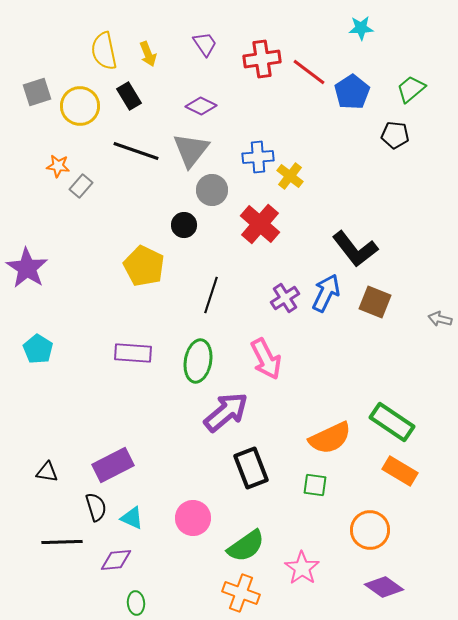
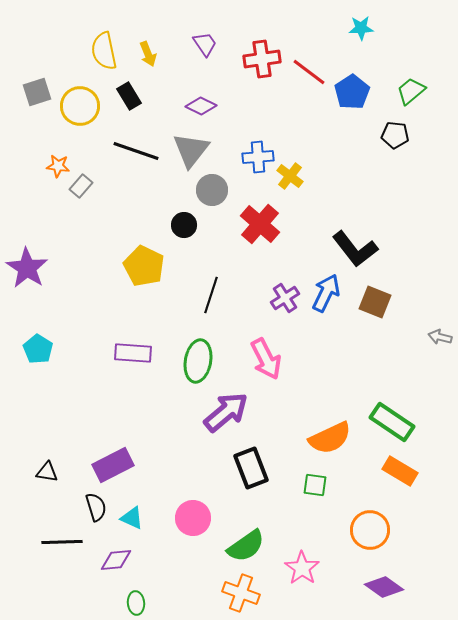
green trapezoid at (411, 89): moved 2 px down
gray arrow at (440, 319): moved 18 px down
